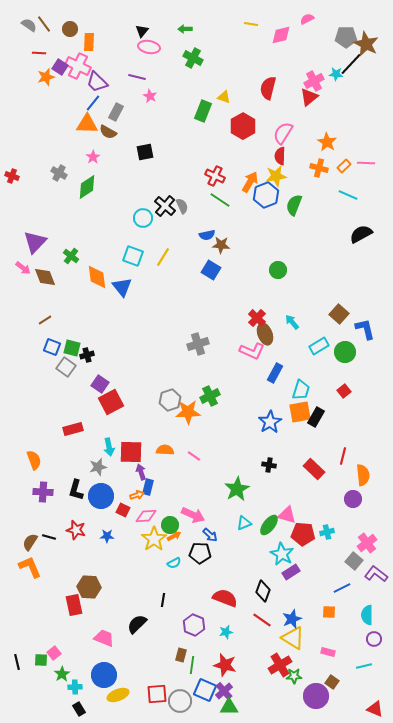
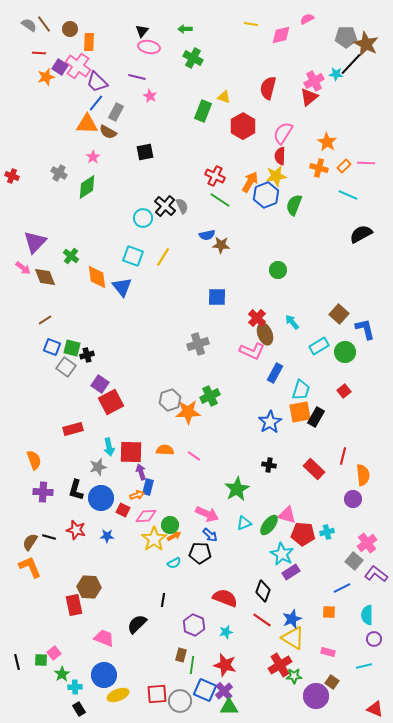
pink cross at (78, 66): rotated 10 degrees clockwise
blue line at (93, 103): moved 3 px right
blue square at (211, 270): moved 6 px right, 27 px down; rotated 30 degrees counterclockwise
blue circle at (101, 496): moved 2 px down
pink arrow at (193, 515): moved 14 px right, 1 px up
